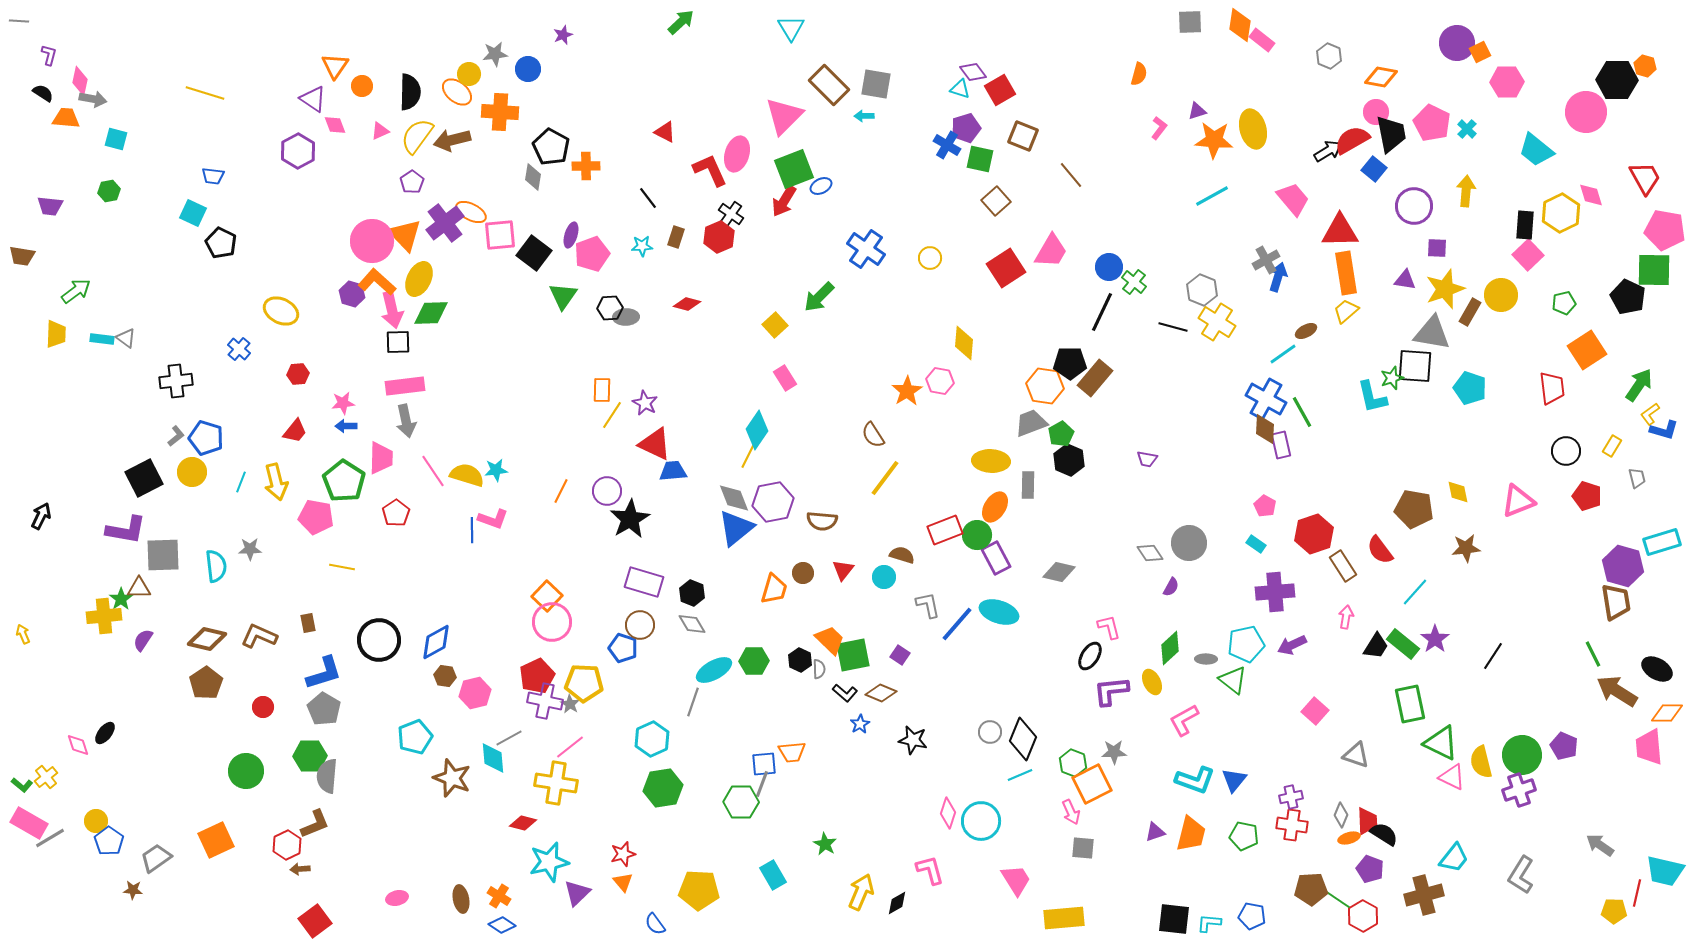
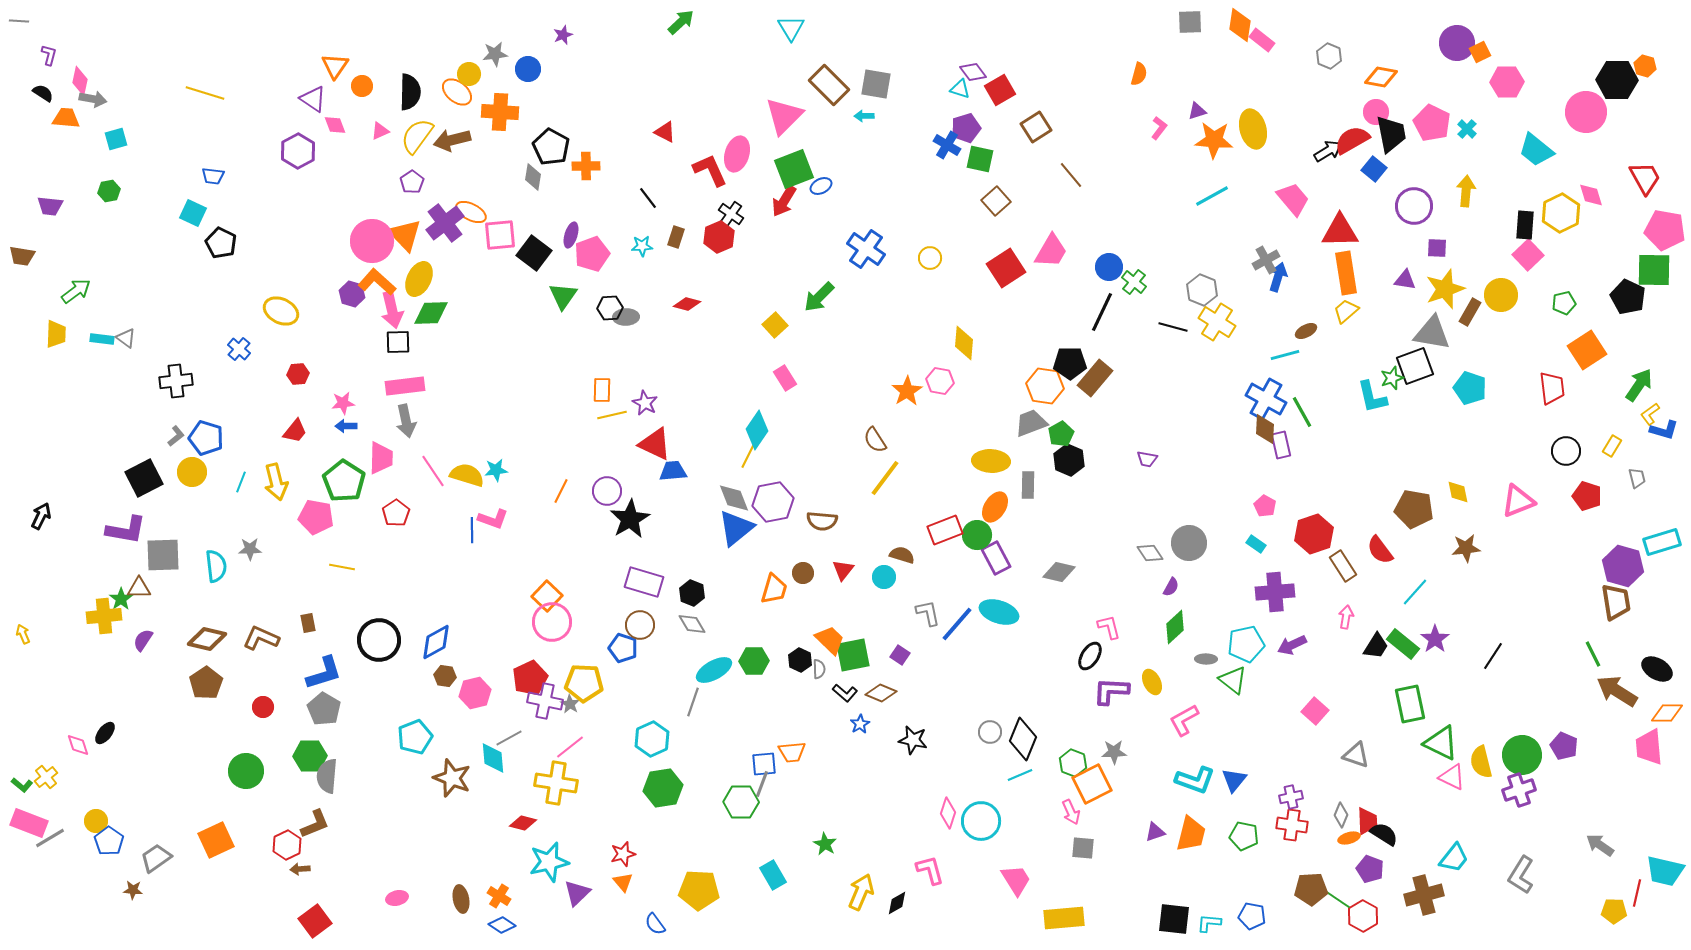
brown square at (1023, 136): moved 13 px right, 9 px up; rotated 36 degrees clockwise
cyan square at (116, 139): rotated 30 degrees counterclockwise
cyan line at (1283, 354): moved 2 px right, 1 px down; rotated 20 degrees clockwise
black square at (1415, 366): rotated 24 degrees counterclockwise
yellow line at (612, 415): rotated 44 degrees clockwise
brown semicircle at (873, 435): moved 2 px right, 5 px down
gray L-shape at (928, 605): moved 8 px down
brown L-shape at (259, 636): moved 2 px right, 2 px down
green diamond at (1170, 648): moved 5 px right, 21 px up
red pentagon at (537, 676): moved 7 px left, 2 px down
purple L-shape at (1111, 691): rotated 9 degrees clockwise
pink rectangle at (29, 823): rotated 9 degrees counterclockwise
